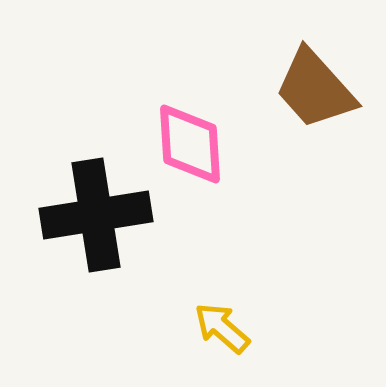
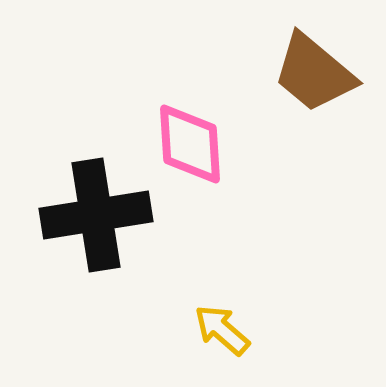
brown trapezoid: moved 1 px left, 16 px up; rotated 8 degrees counterclockwise
yellow arrow: moved 2 px down
